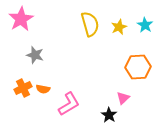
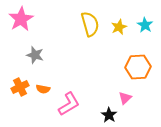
orange cross: moved 3 px left, 1 px up
pink triangle: moved 2 px right
